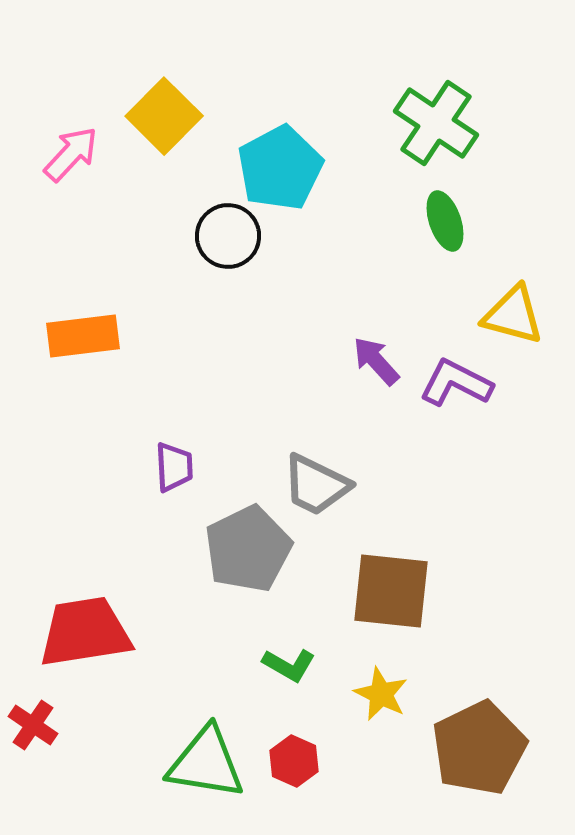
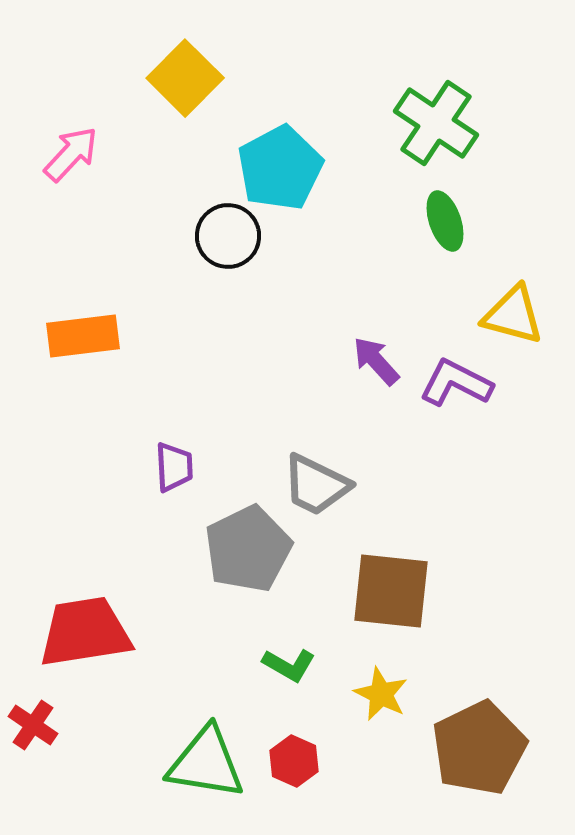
yellow square: moved 21 px right, 38 px up
